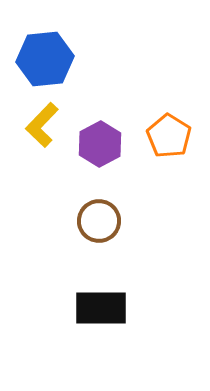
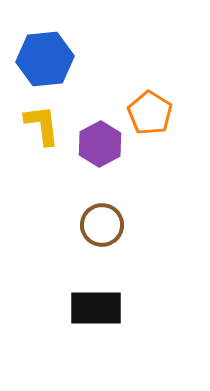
yellow L-shape: rotated 129 degrees clockwise
orange pentagon: moved 19 px left, 23 px up
brown circle: moved 3 px right, 4 px down
black rectangle: moved 5 px left
